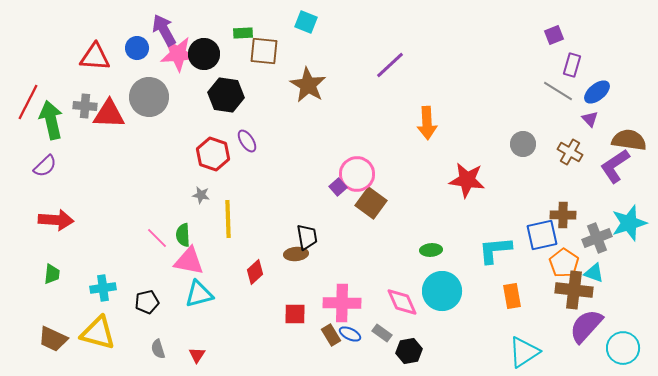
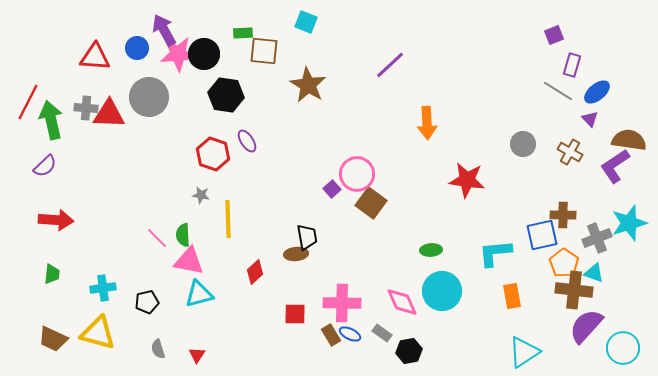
gray cross at (85, 106): moved 1 px right, 2 px down
purple square at (338, 187): moved 6 px left, 2 px down
cyan L-shape at (495, 250): moved 3 px down
